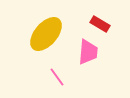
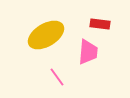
red rectangle: rotated 24 degrees counterclockwise
yellow ellipse: moved 1 px down; rotated 18 degrees clockwise
